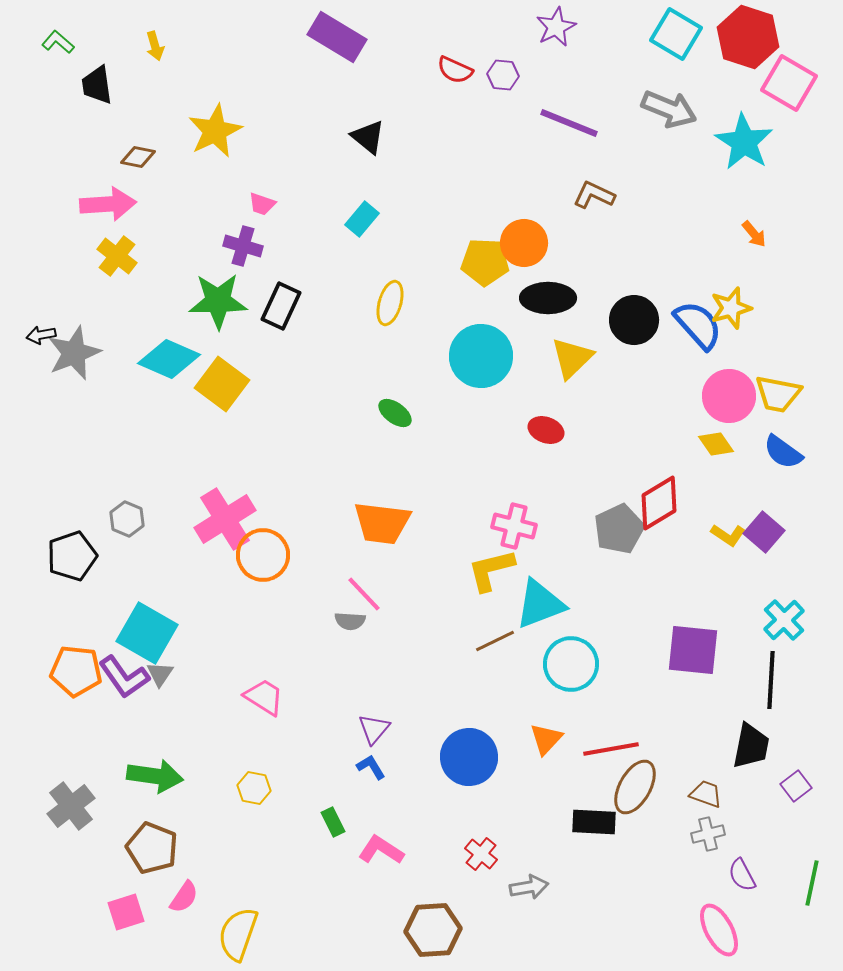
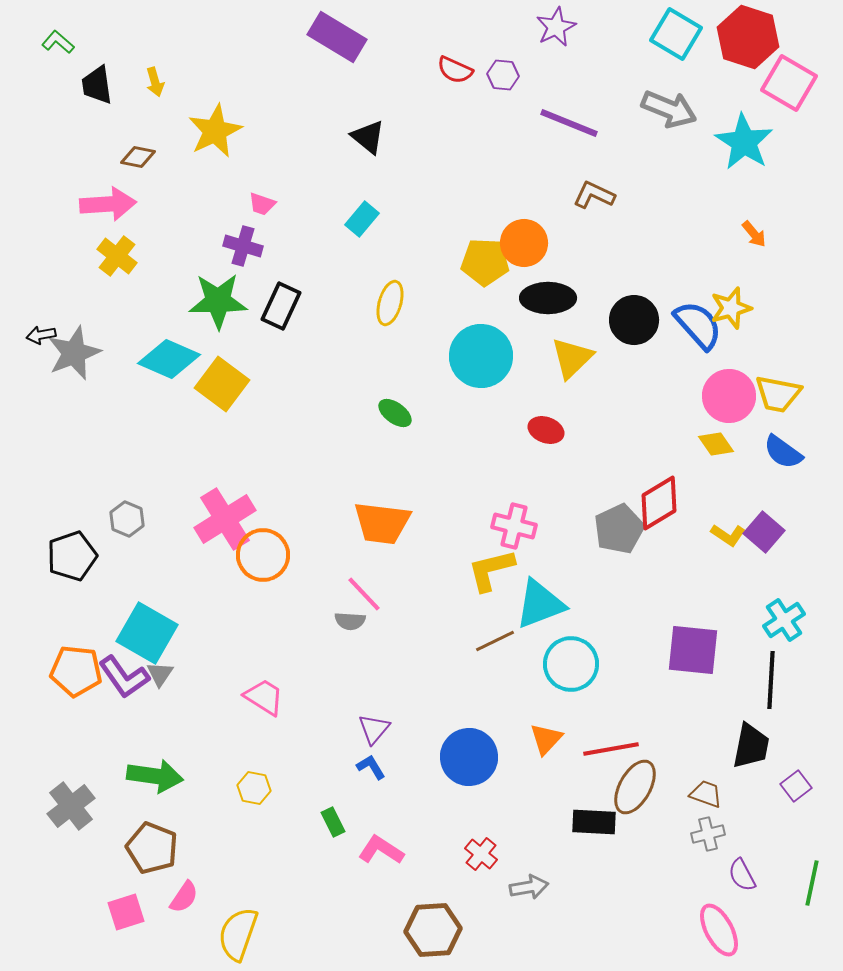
yellow arrow at (155, 46): moved 36 px down
cyan cross at (784, 620): rotated 9 degrees clockwise
